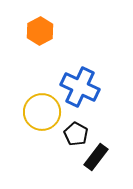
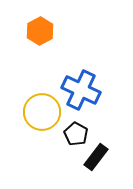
blue cross: moved 1 px right, 3 px down
